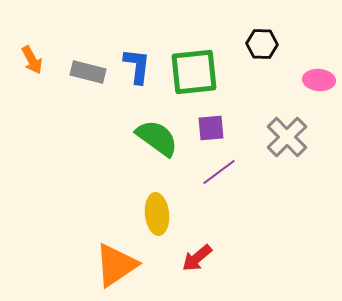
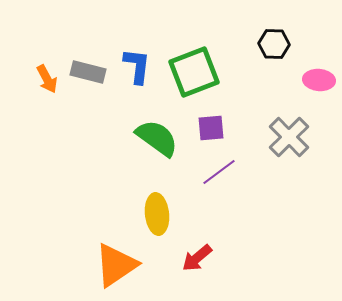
black hexagon: moved 12 px right
orange arrow: moved 15 px right, 19 px down
green square: rotated 15 degrees counterclockwise
gray cross: moved 2 px right
